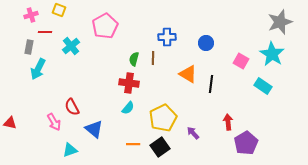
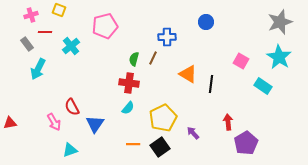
pink pentagon: rotated 15 degrees clockwise
blue circle: moved 21 px up
gray rectangle: moved 2 px left, 3 px up; rotated 48 degrees counterclockwise
cyan star: moved 7 px right, 3 px down
brown line: rotated 24 degrees clockwise
red triangle: rotated 24 degrees counterclockwise
blue triangle: moved 1 px right, 5 px up; rotated 24 degrees clockwise
